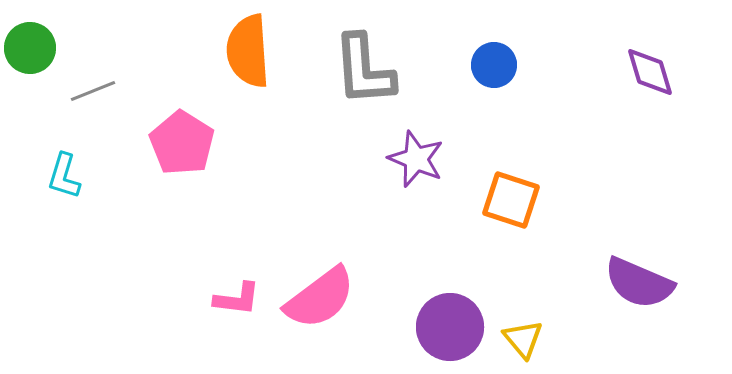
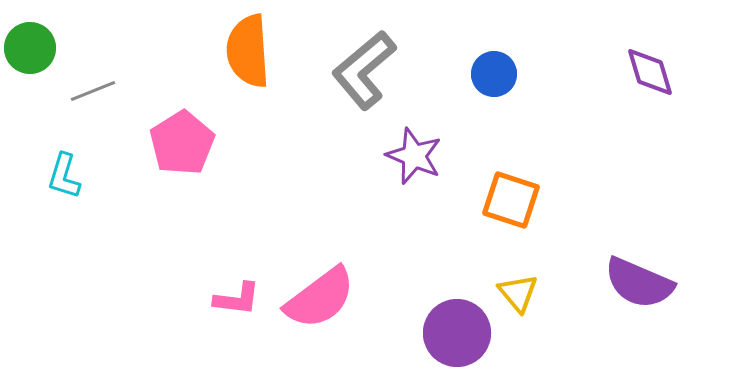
blue circle: moved 9 px down
gray L-shape: rotated 54 degrees clockwise
pink pentagon: rotated 8 degrees clockwise
purple star: moved 2 px left, 3 px up
purple circle: moved 7 px right, 6 px down
yellow triangle: moved 5 px left, 46 px up
